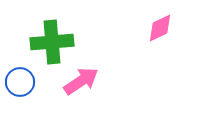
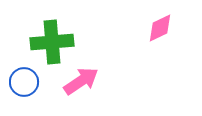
blue circle: moved 4 px right
